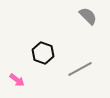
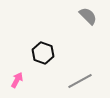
gray line: moved 12 px down
pink arrow: rotated 98 degrees counterclockwise
